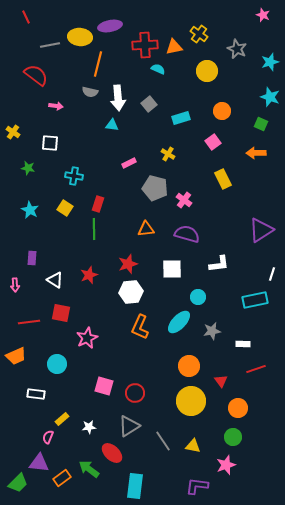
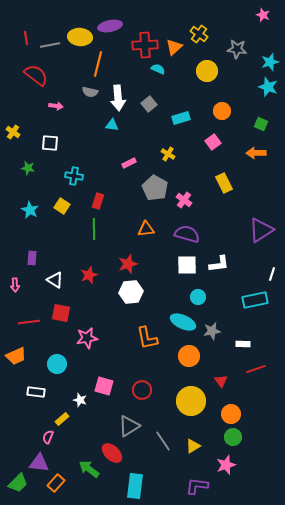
red line at (26, 17): moved 21 px down; rotated 16 degrees clockwise
orange triangle at (174, 47): rotated 30 degrees counterclockwise
gray star at (237, 49): rotated 18 degrees counterclockwise
cyan star at (270, 97): moved 2 px left, 10 px up
yellow rectangle at (223, 179): moved 1 px right, 4 px down
gray pentagon at (155, 188): rotated 15 degrees clockwise
red rectangle at (98, 204): moved 3 px up
yellow square at (65, 208): moved 3 px left, 2 px up
white square at (172, 269): moved 15 px right, 4 px up
cyan ellipse at (179, 322): moved 4 px right; rotated 70 degrees clockwise
orange L-shape at (140, 327): moved 7 px right, 11 px down; rotated 35 degrees counterclockwise
pink star at (87, 338): rotated 15 degrees clockwise
orange circle at (189, 366): moved 10 px up
red circle at (135, 393): moved 7 px right, 3 px up
white rectangle at (36, 394): moved 2 px up
orange circle at (238, 408): moved 7 px left, 6 px down
white star at (89, 427): moved 9 px left, 27 px up; rotated 24 degrees clockwise
yellow triangle at (193, 446): rotated 42 degrees counterclockwise
orange rectangle at (62, 478): moved 6 px left, 5 px down; rotated 12 degrees counterclockwise
